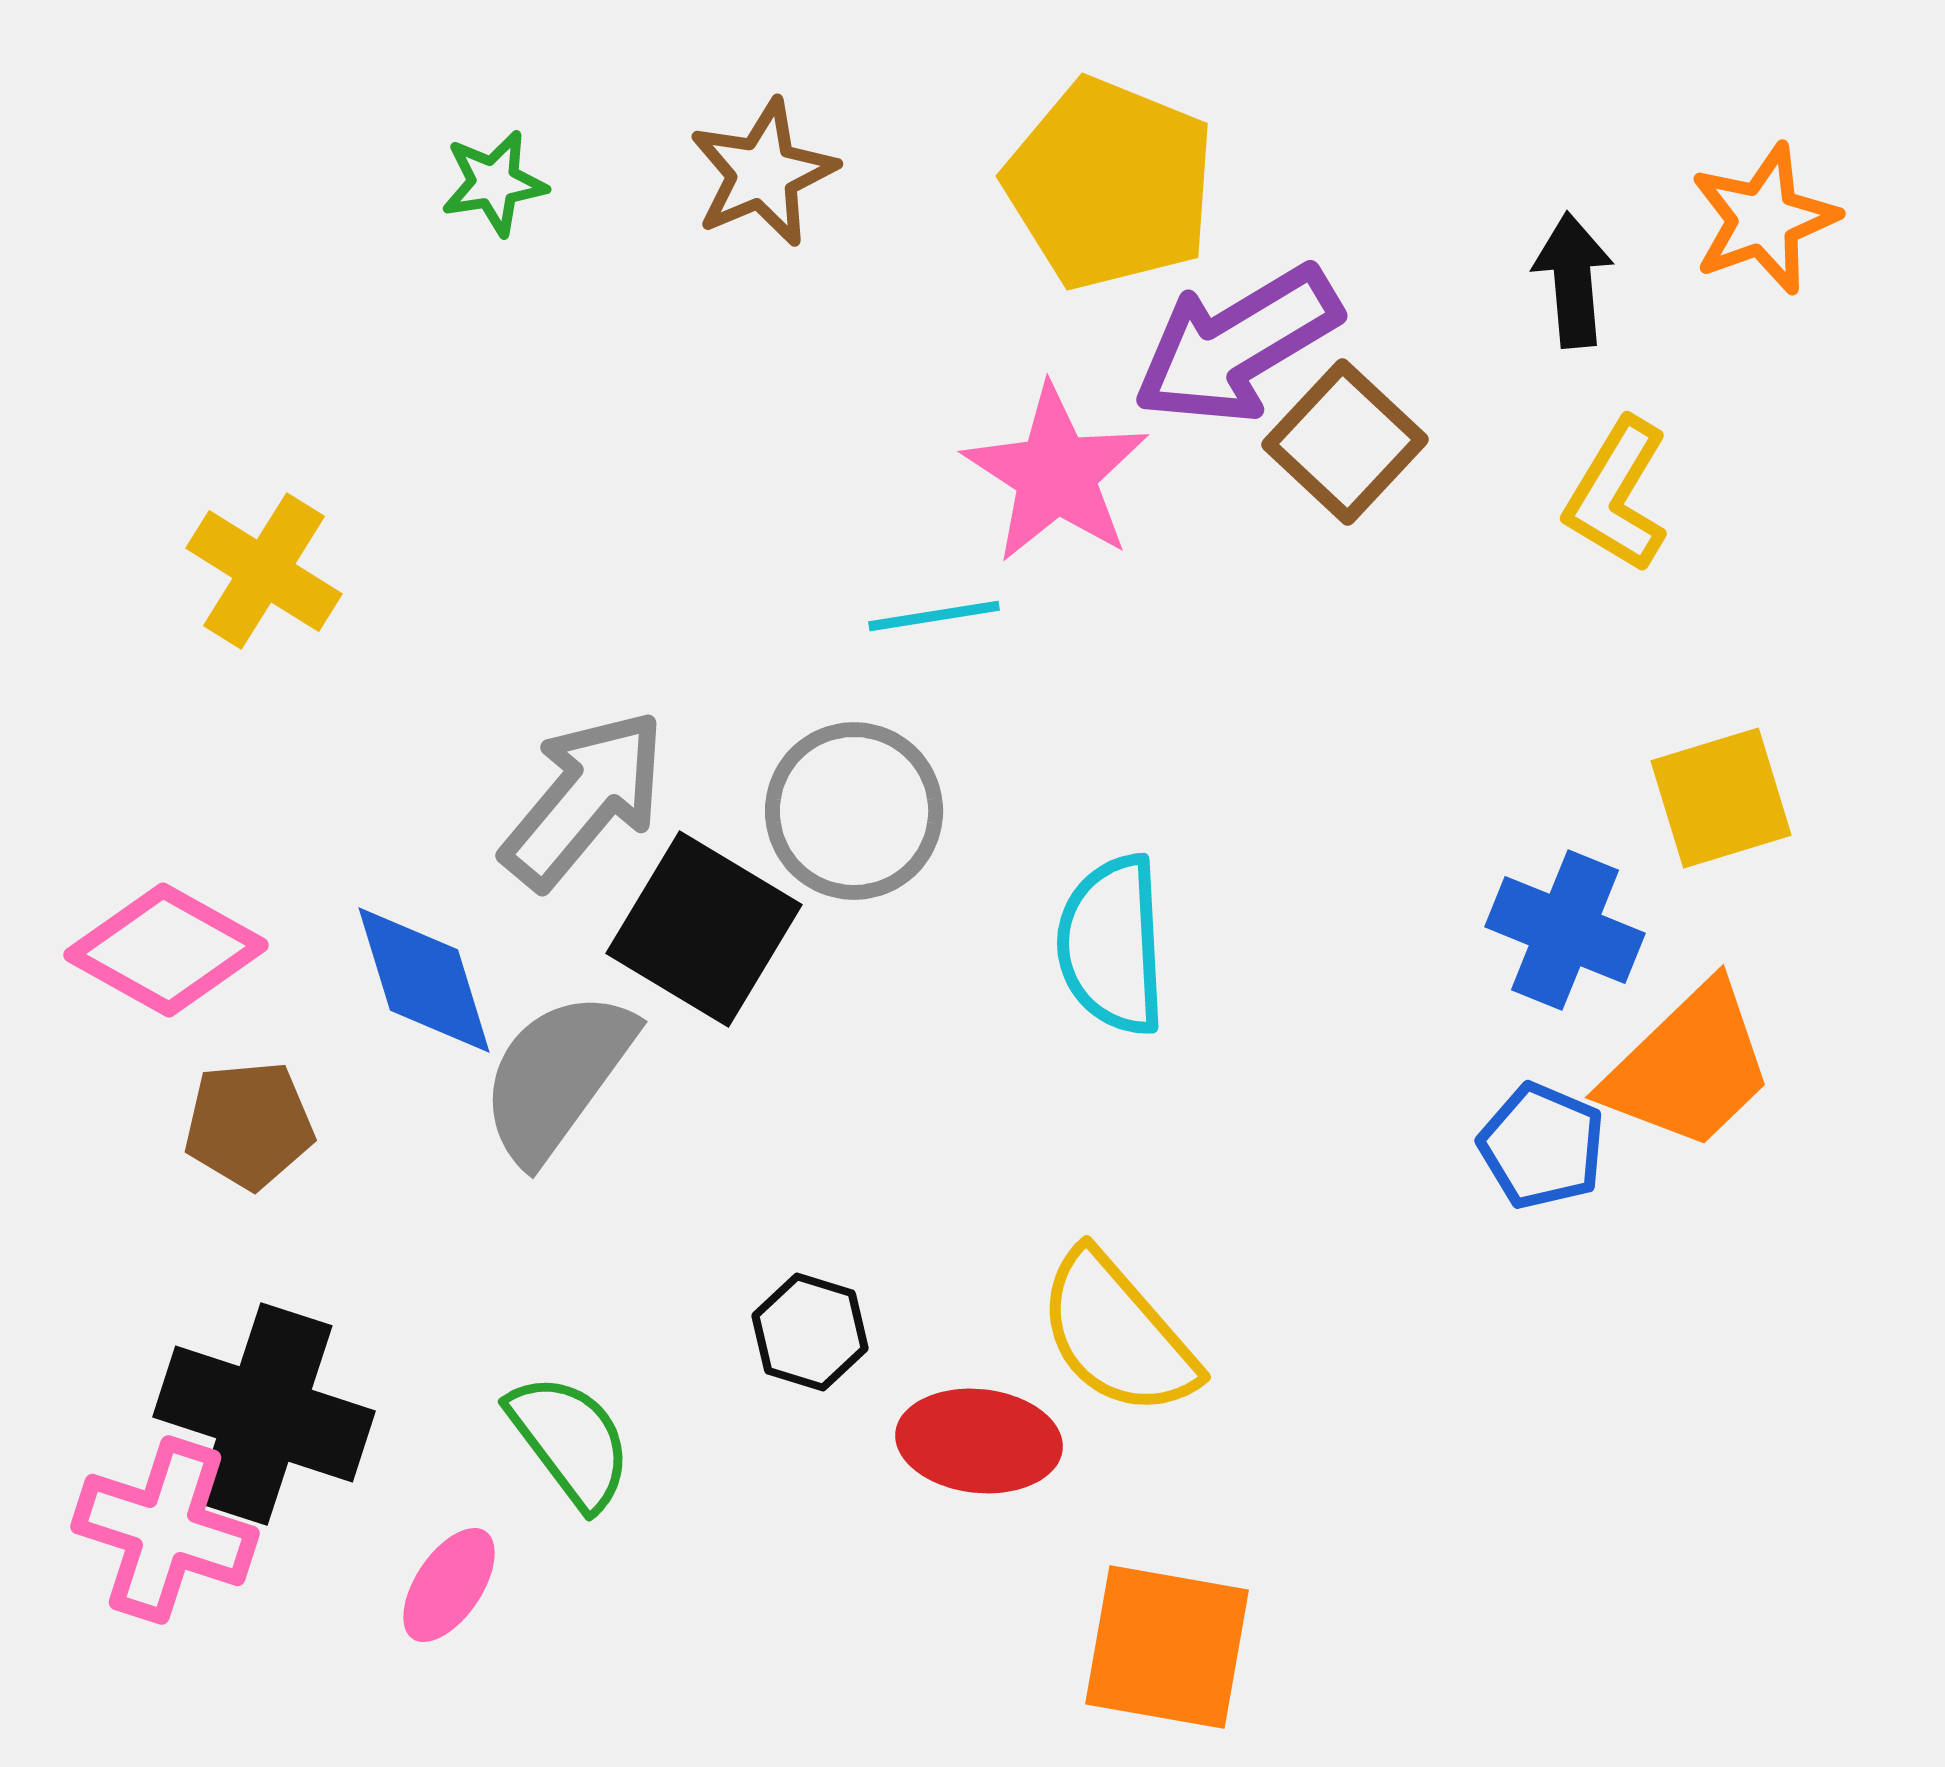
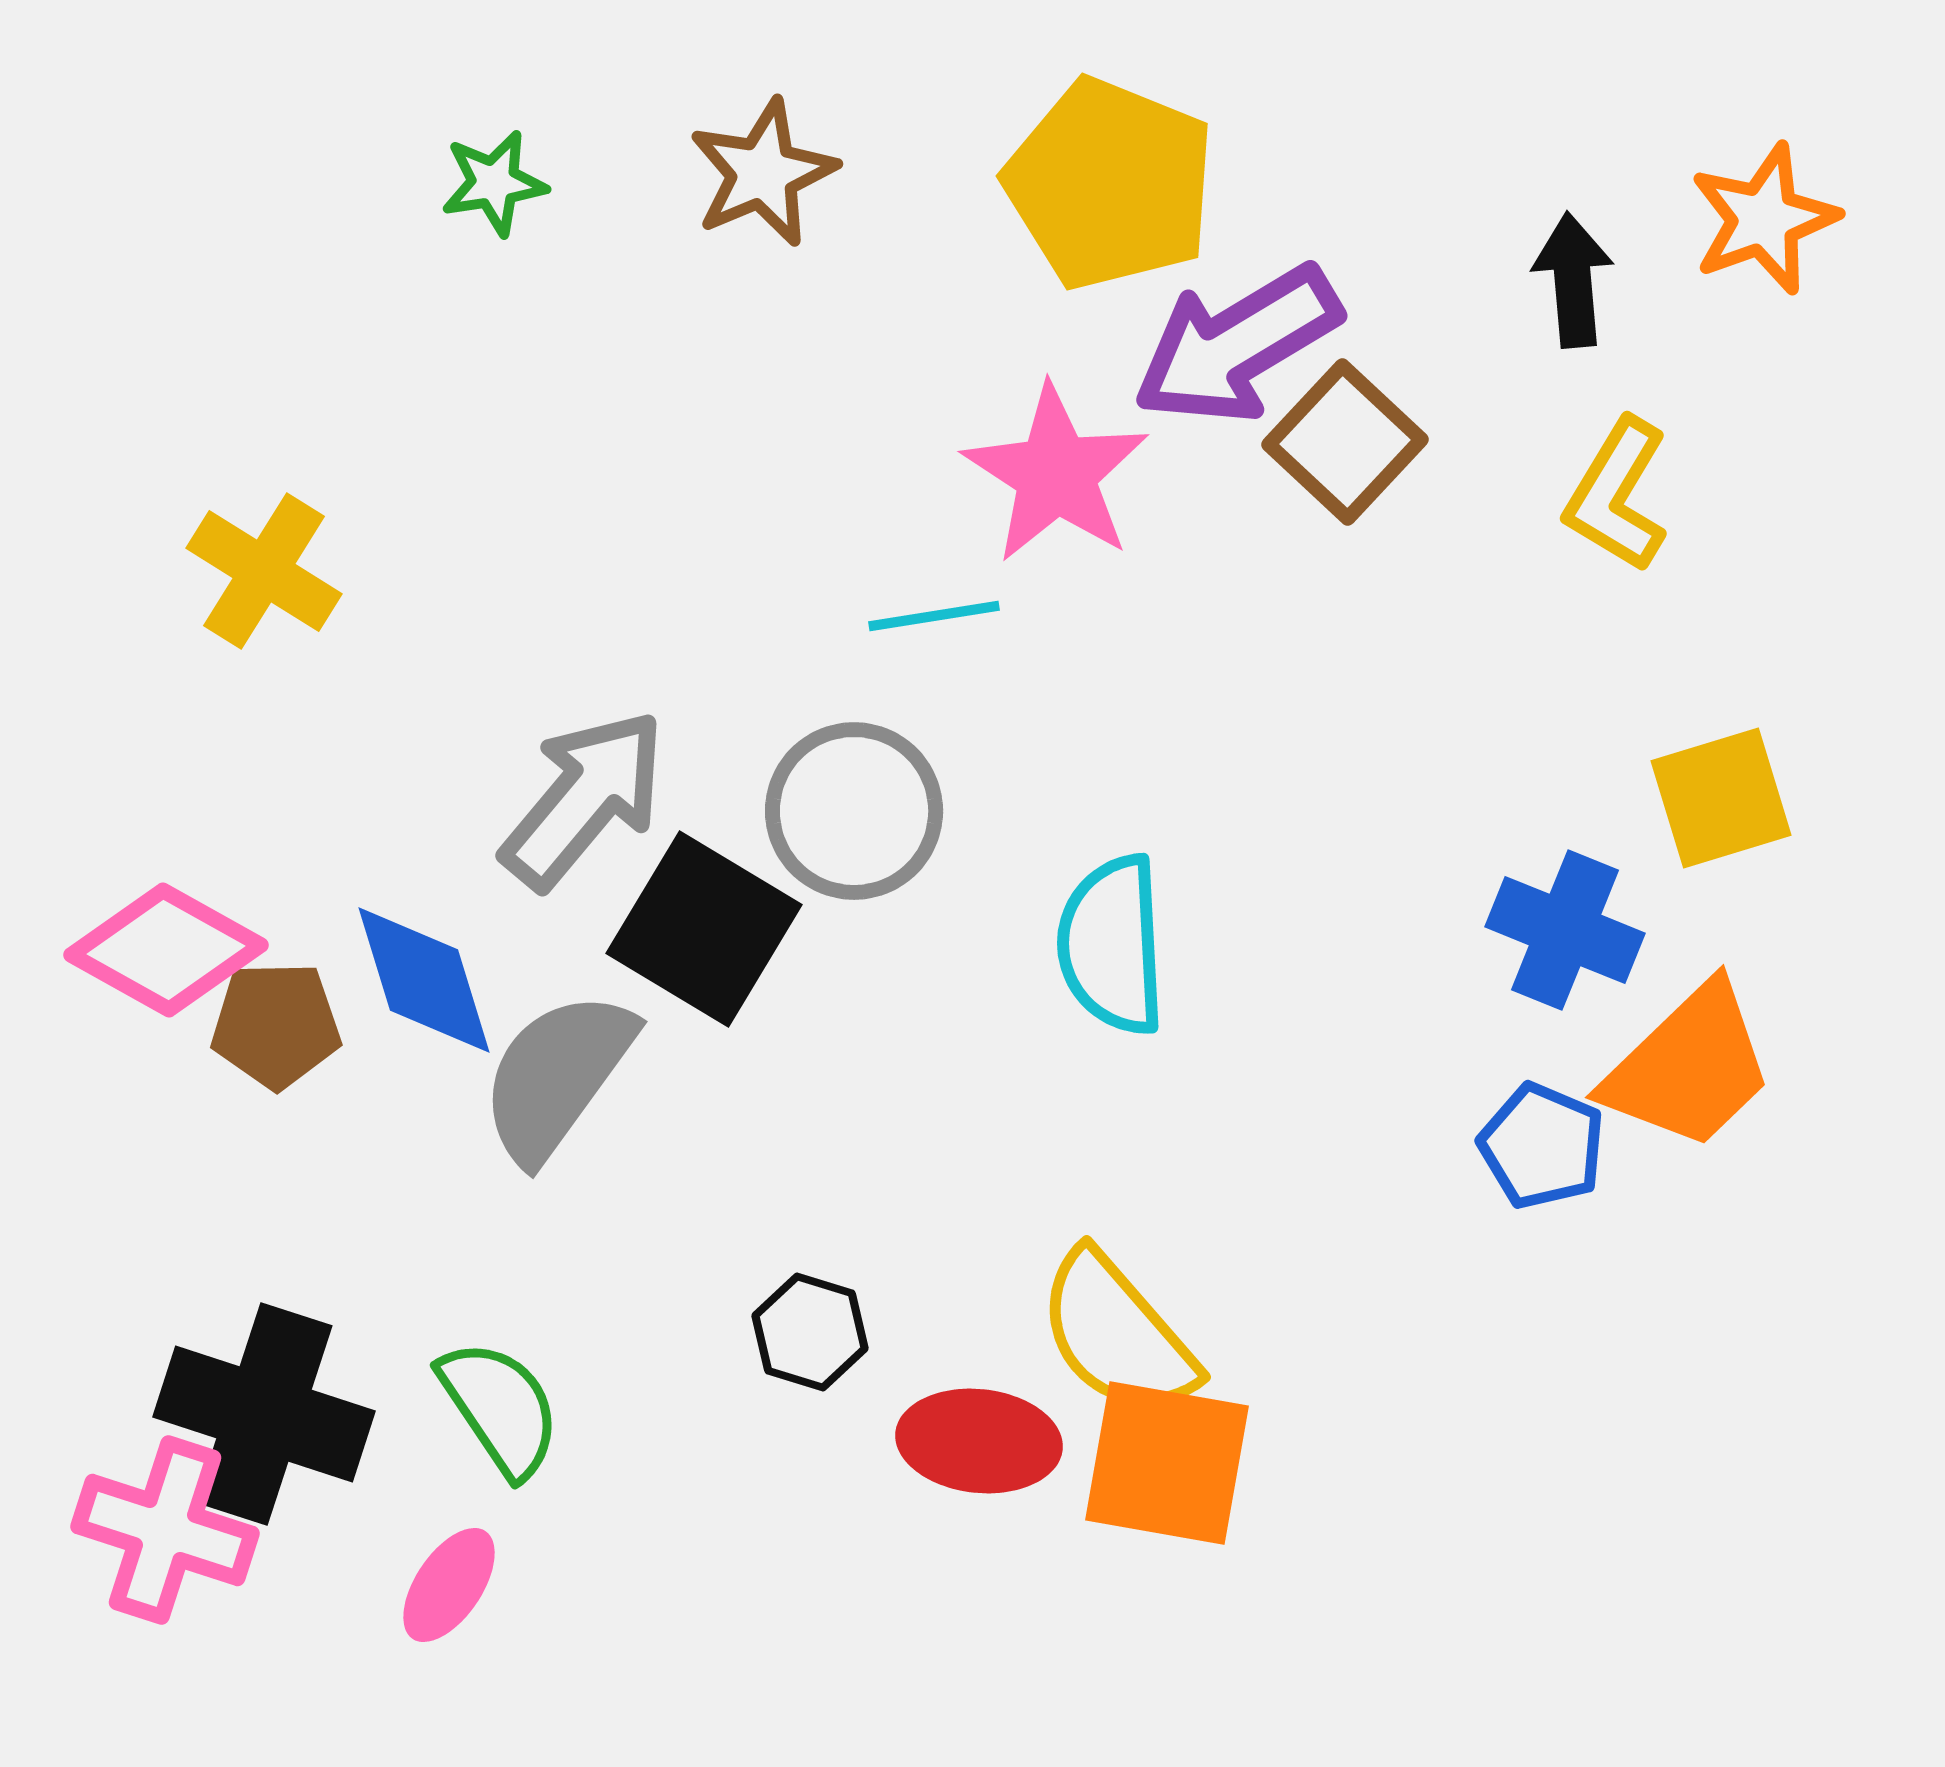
brown pentagon: moved 27 px right, 100 px up; rotated 4 degrees clockwise
green semicircle: moved 70 px left, 33 px up; rotated 3 degrees clockwise
orange square: moved 184 px up
